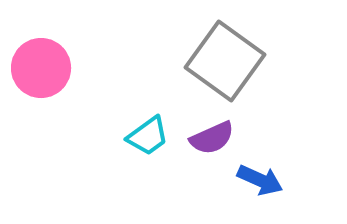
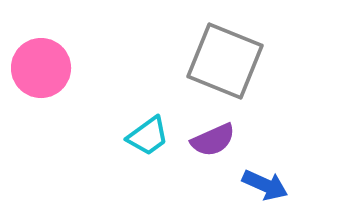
gray square: rotated 14 degrees counterclockwise
purple semicircle: moved 1 px right, 2 px down
blue arrow: moved 5 px right, 5 px down
